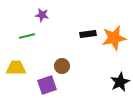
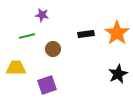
black rectangle: moved 2 px left
orange star: moved 3 px right, 5 px up; rotated 25 degrees counterclockwise
brown circle: moved 9 px left, 17 px up
black star: moved 2 px left, 8 px up
